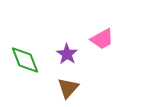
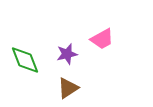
purple star: rotated 25 degrees clockwise
brown triangle: rotated 15 degrees clockwise
